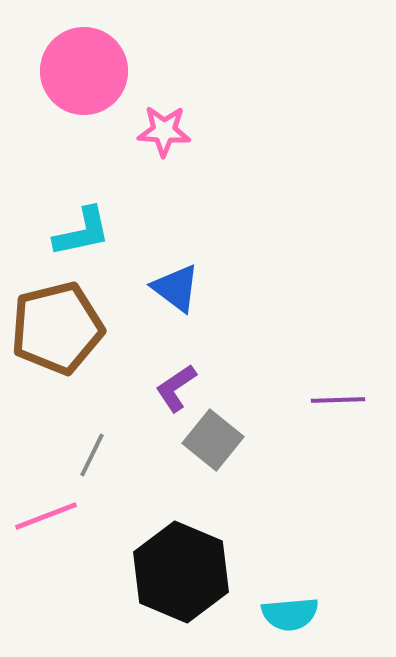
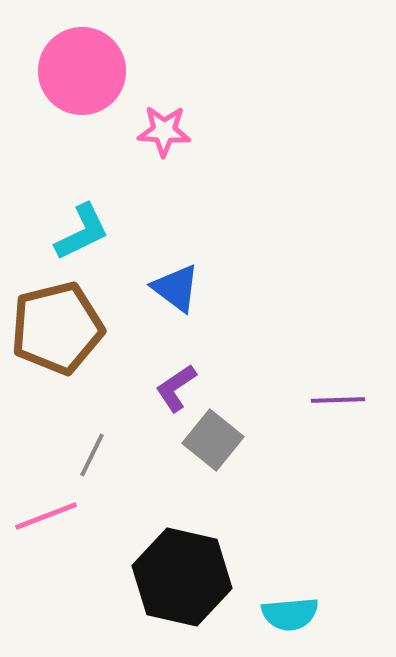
pink circle: moved 2 px left
cyan L-shape: rotated 14 degrees counterclockwise
black hexagon: moved 1 px right, 5 px down; rotated 10 degrees counterclockwise
